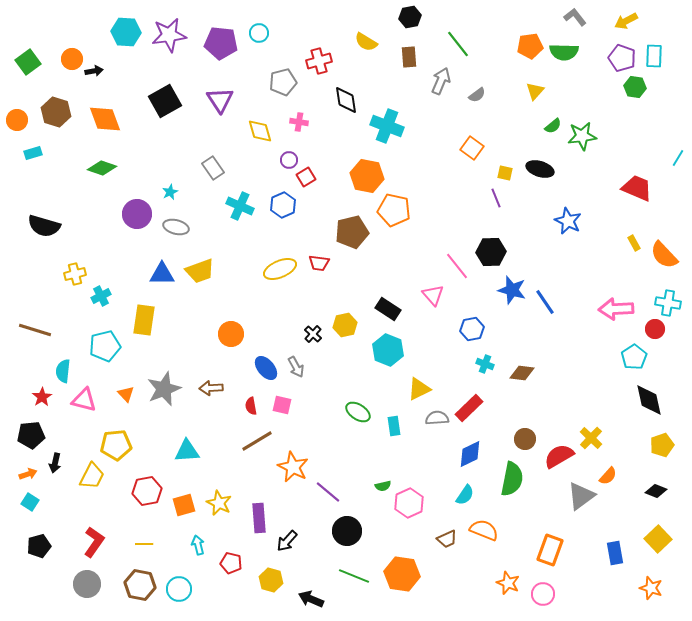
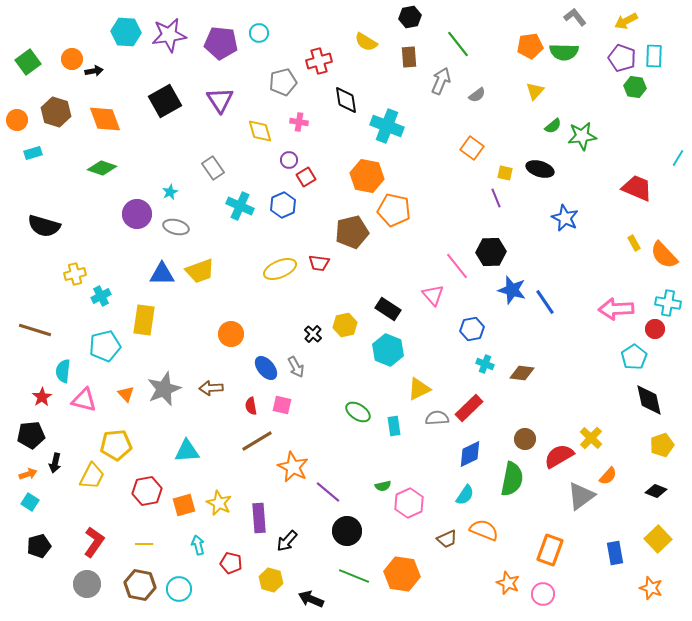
blue star at (568, 221): moved 3 px left, 3 px up
